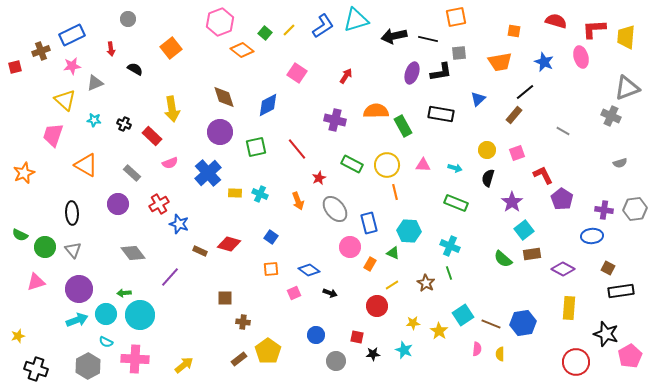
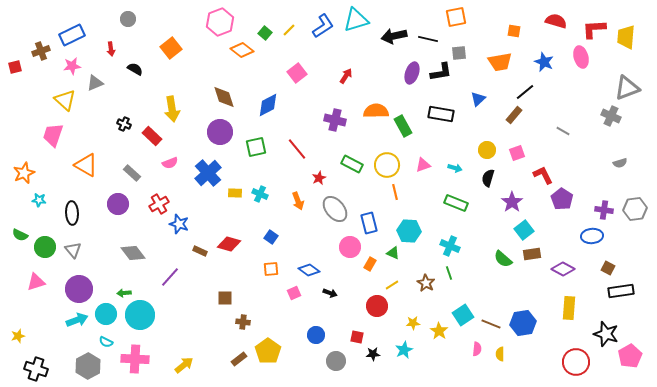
pink square at (297, 73): rotated 18 degrees clockwise
cyan star at (94, 120): moved 55 px left, 80 px down
pink triangle at (423, 165): rotated 21 degrees counterclockwise
cyan star at (404, 350): rotated 24 degrees clockwise
